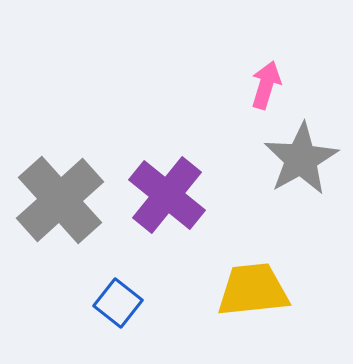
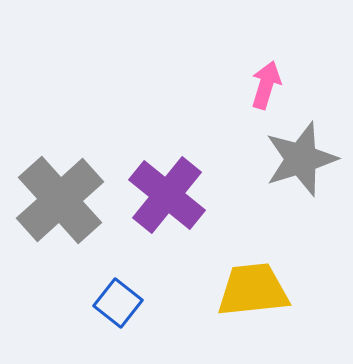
gray star: rotated 12 degrees clockwise
